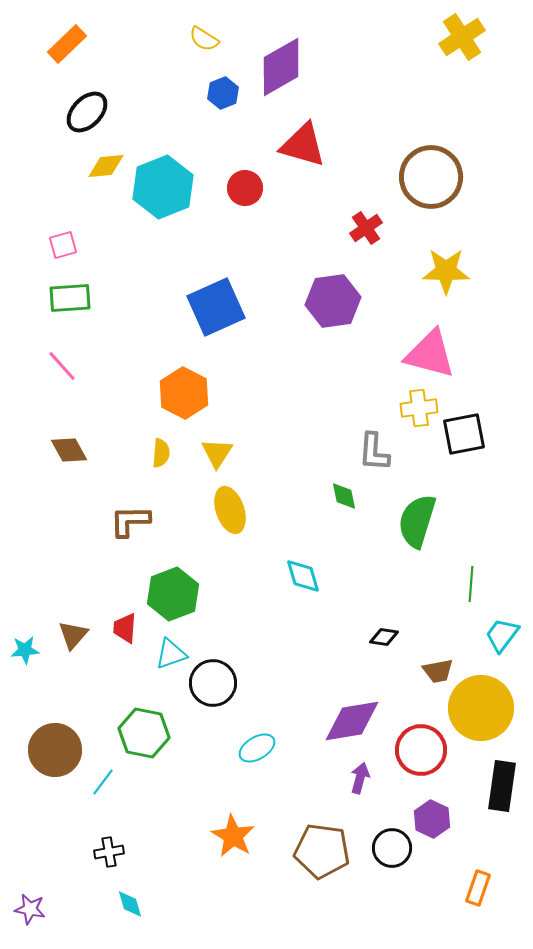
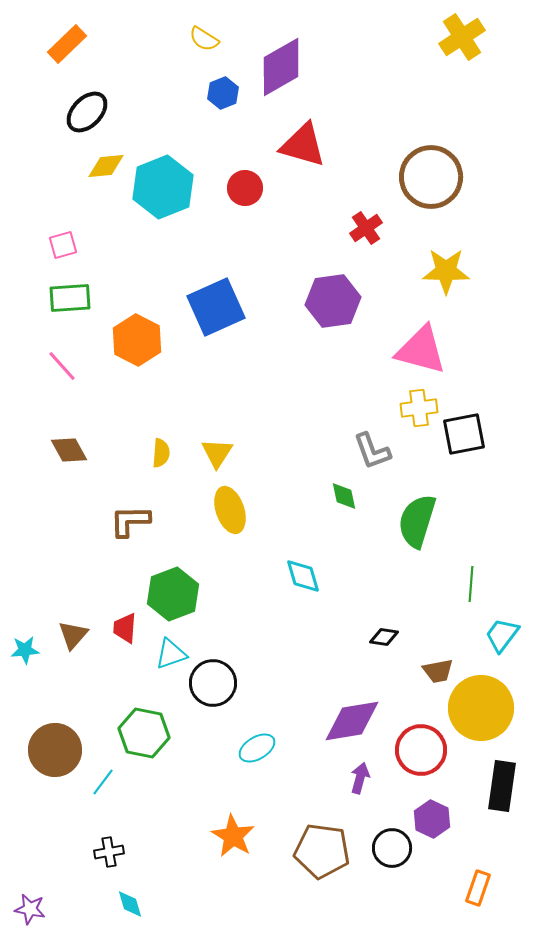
pink triangle at (430, 354): moved 9 px left, 4 px up
orange hexagon at (184, 393): moved 47 px left, 53 px up
gray L-shape at (374, 452): moved 2 px left, 1 px up; rotated 24 degrees counterclockwise
